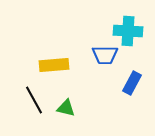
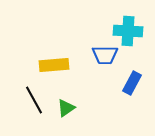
green triangle: rotated 48 degrees counterclockwise
